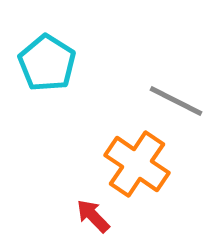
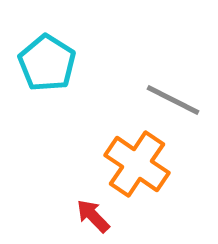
gray line: moved 3 px left, 1 px up
